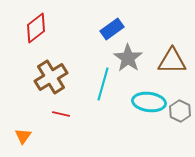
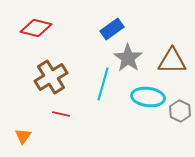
red diamond: rotated 52 degrees clockwise
cyan ellipse: moved 1 px left, 5 px up
